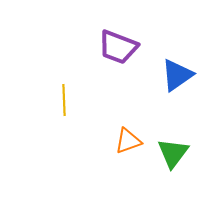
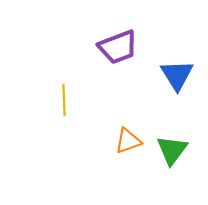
purple trapezoid: rotated 42 degrees counterclockwise
blue triangle: rotated 27 degrees counterclockwise
green triangle: moved 1 px left, 3 px up
